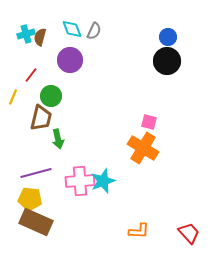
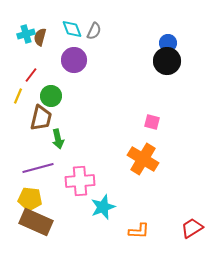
blue circle: moved 6 px down
purple circle: moved 4 px right
yellow line: moved 5 px right, 1 px up
pink square: moved 3 px right
orange cross: moved 11 px down
purple line: moved 2 px right, 5 px up
cyan star: moved 26 px down
red trapezoid: moved 3 px right, 5 px up; rotated 80 degrees counterclockwise
